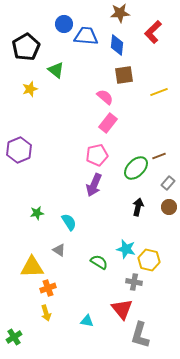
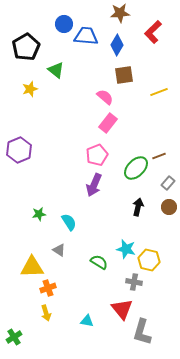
blue diamond: rotated 25 degrees clockwise
pink pentagon: rotated 10 degrees counterclockwise
green star: moved 2 px right, 1 px down
gray L-shape: moved 2 px right, 3 px up
